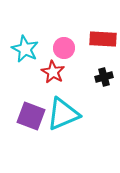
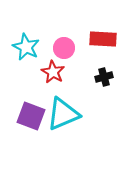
cyan star: moved 1 px right, 2 px up
